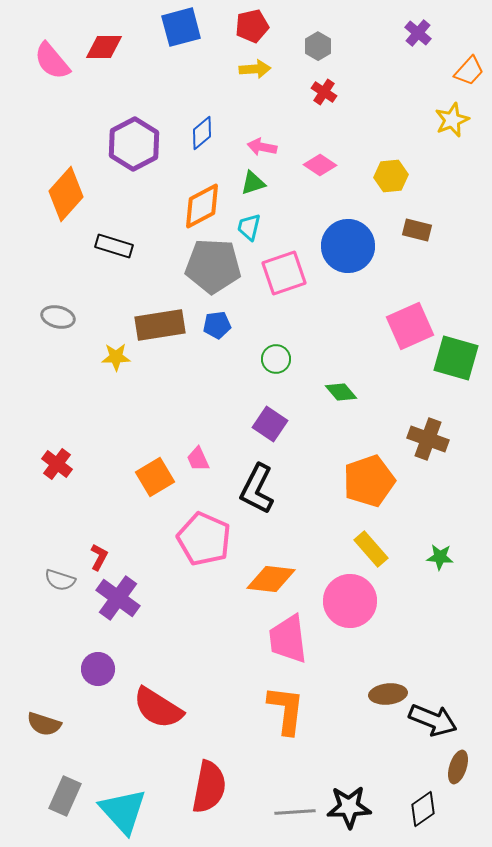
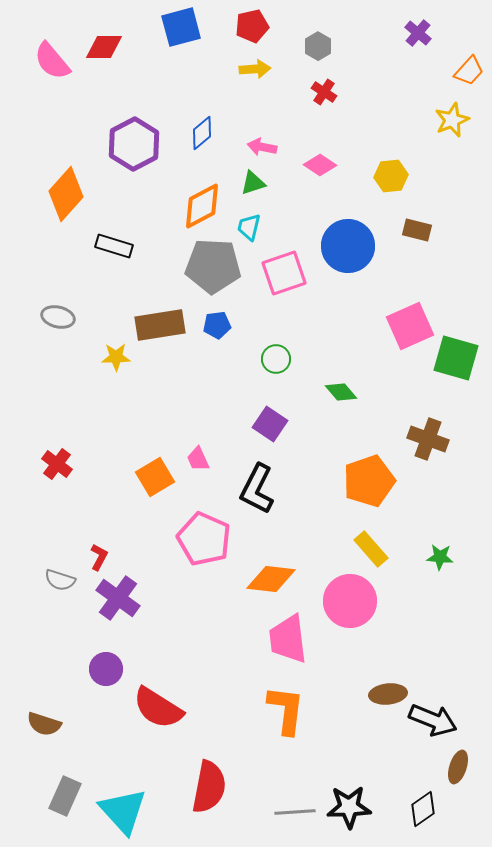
purple circle at (98, 669): moved 8 px right
